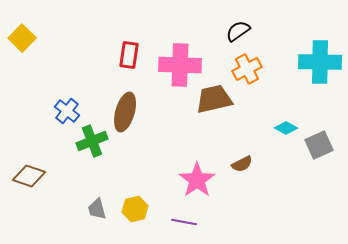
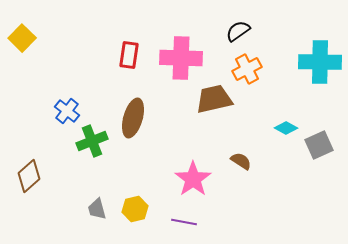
pink cross: moved 1 px right, 7 px up
brown ellipse: moved 8 px right, 6 px down
brown semicircle: moved 1 px left, 3 px up; rotated 120 degrees counterclockwise
brown diamond: rotated 60 degrees counterclockwise
pink star: moved 4 px left, 1 px up
